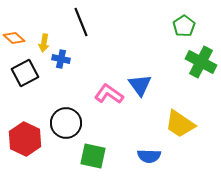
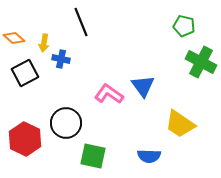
green pentagon: rotated 25 degrees counterclockwise
blue triangle: moved 3 px right, 1 px down
